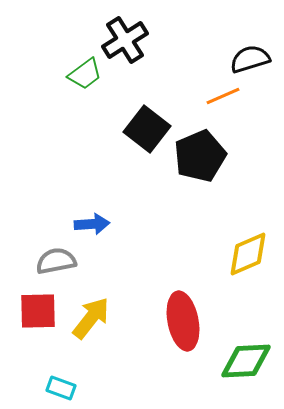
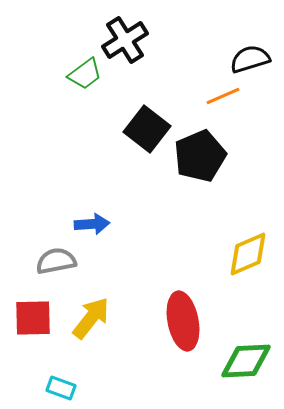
red square: moved 5 px left, 7 px down
